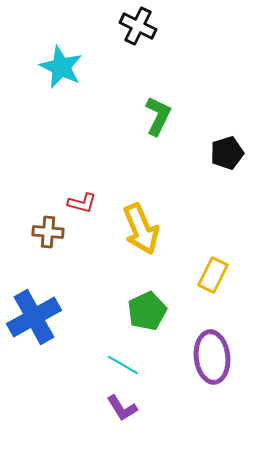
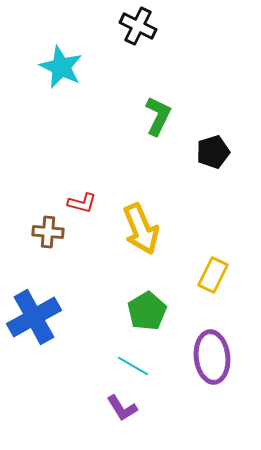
black pentagon: moved 14 px left, 1 px up
green pentagon: rotated 6 degrees counterclockwise
cyan line: moved 10 px right, 1 px down
